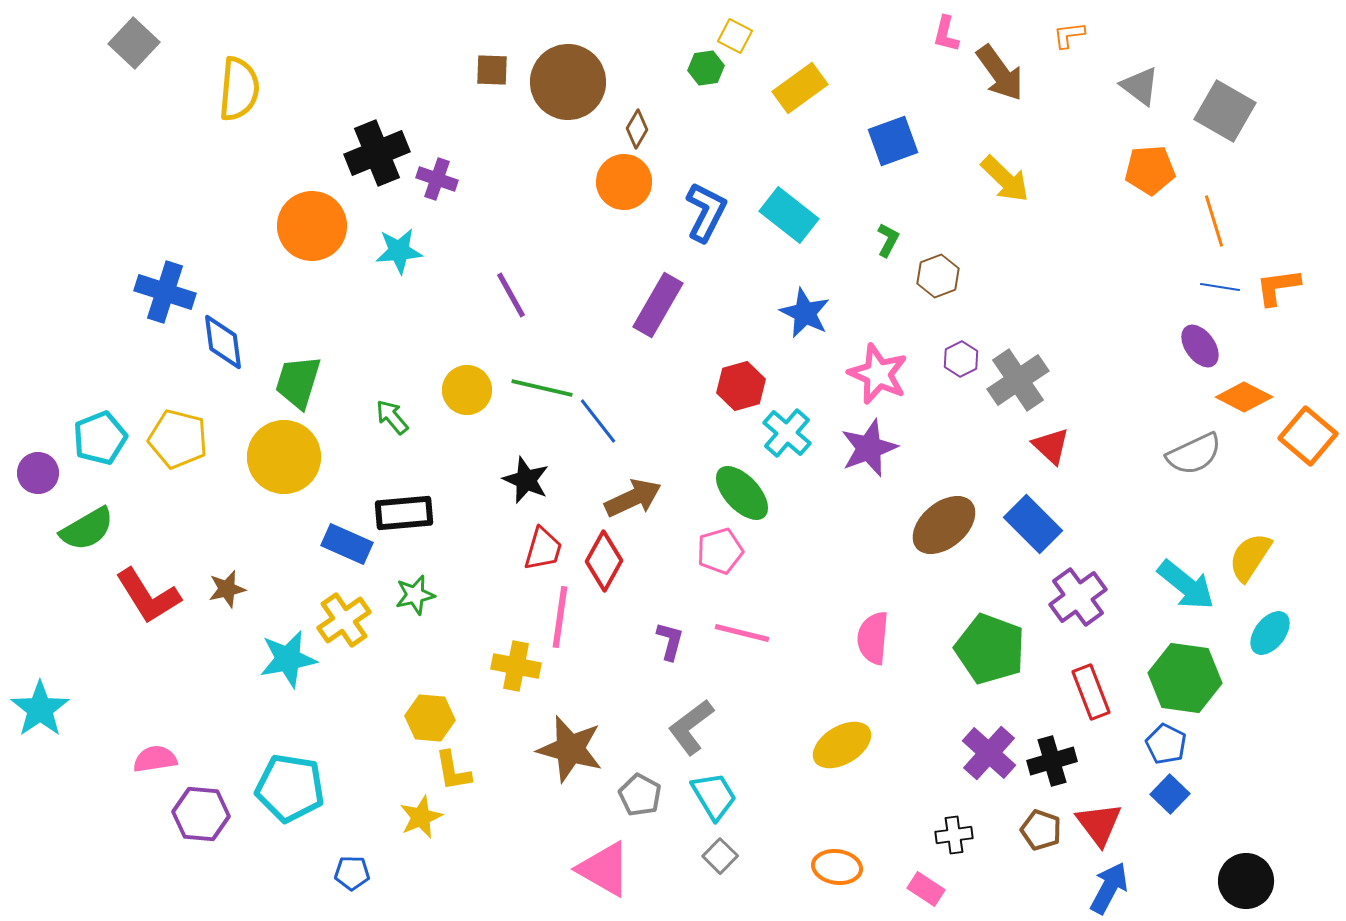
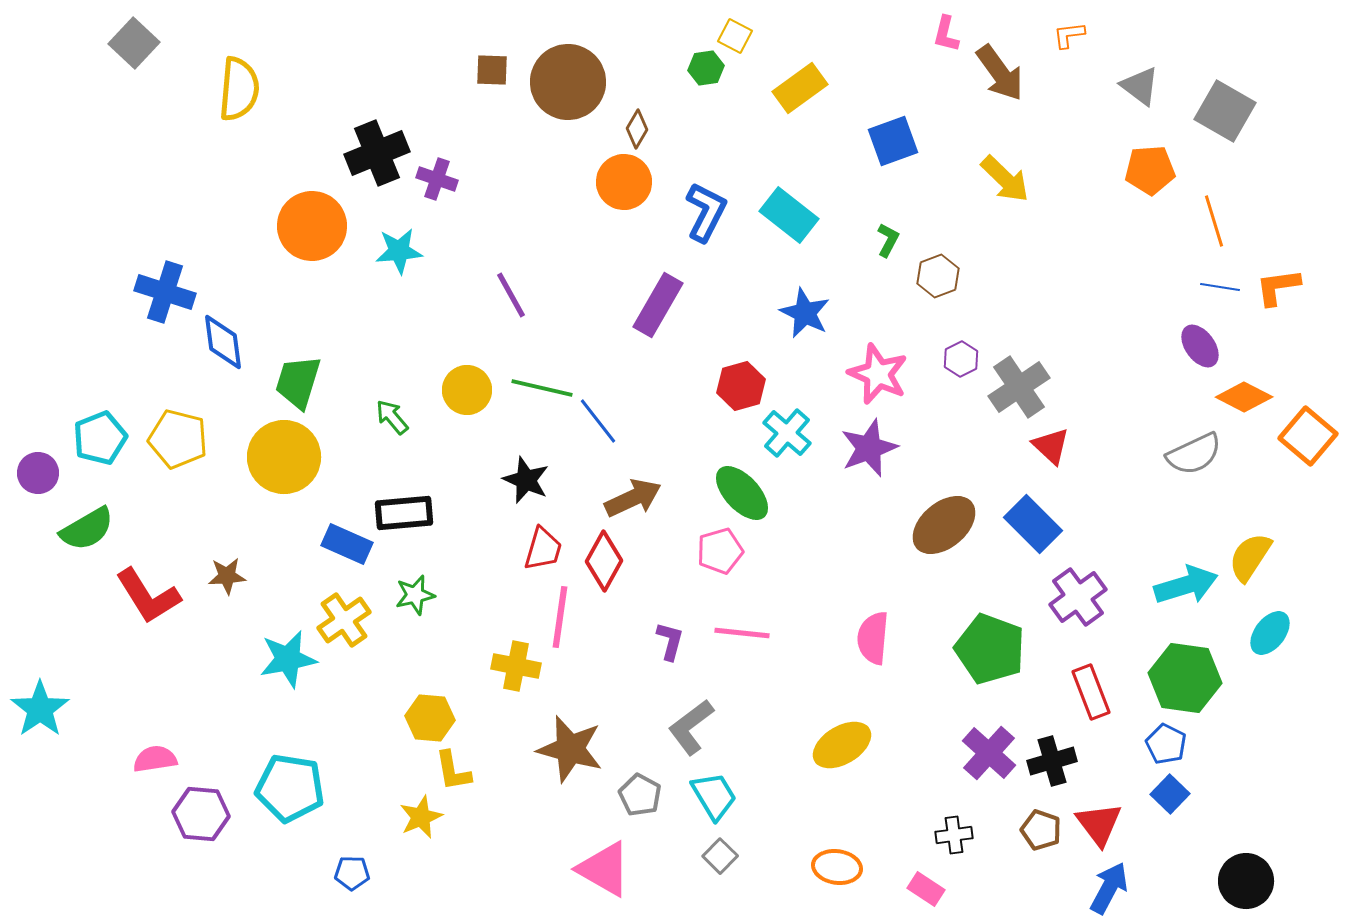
gray cross at (1018, 380): moved 1 px right, 7 px down
cyan arrow at (1186, 585): rotated 56 degrees counterclockwise
brown star at (227, 589): moved 13 px up; rotated 9 degrees clockwise
pink line at (742, 633): rotated 8 degrees counterclockwise
